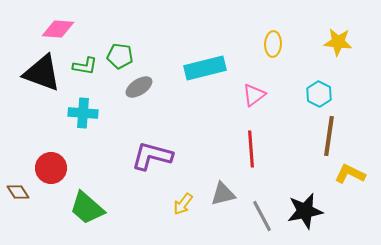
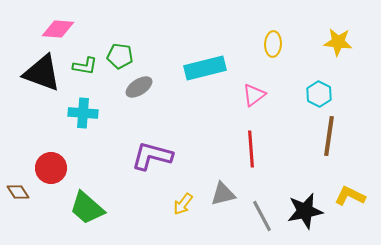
yellow L-shape: moved 22 px down
